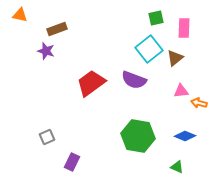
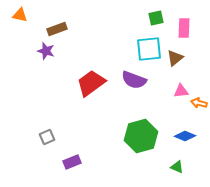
cyan square: rotated 32 degrees clockwise
green hexagon: moved 3 px right; rotated 24 degrees counterclockwise
purple rectangle: rotated 42 degrees clockwise
